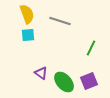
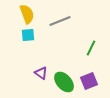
gray line: rotated 40 degrees counterclockwise
